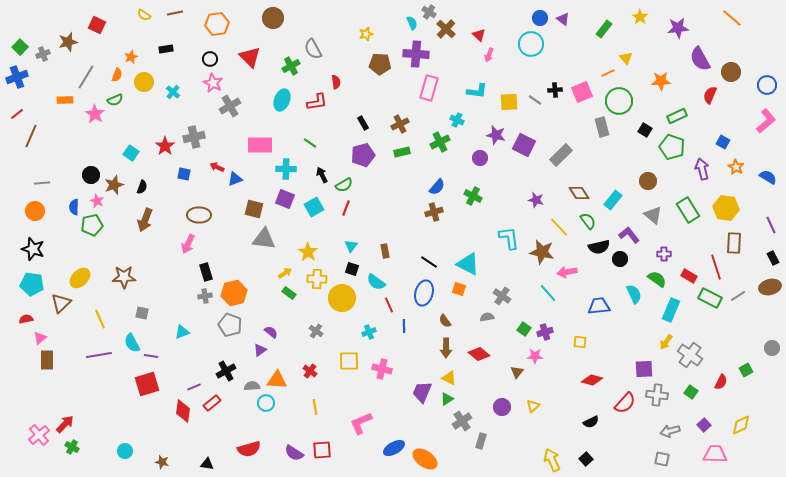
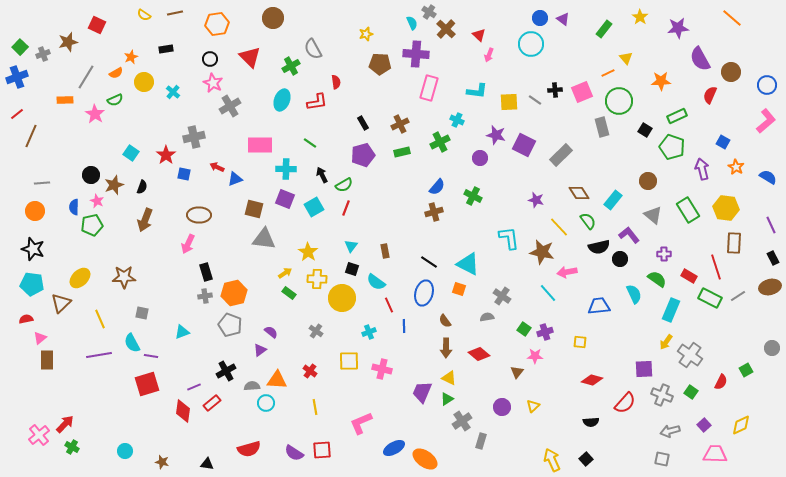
orange semicircle at (117, 75): moved 1 px left, 2 px up; rotated 40 degrees clockwise
red star at (165, 146): moved 1 px right, 9 px down
gray cross at (657, 395): moved 5 px right; rotated 15 degrees clockwise
black semicircle at (591, 422): rotated 21 degrees clockwise
